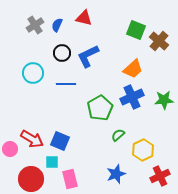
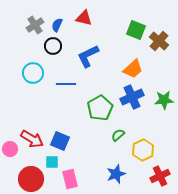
black circle: moved 9 px left, 7 px up
